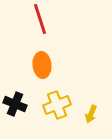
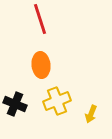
orange ellipse: moved 1 px left
yellow cross: moved 4 px up
